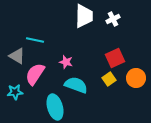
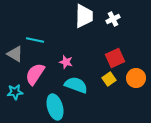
gray triangle: moved 2 px left, 2 px up
